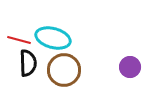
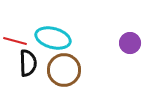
red line: moved 4 px left, 1 px down
purple circle: moved 24 px up
